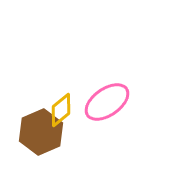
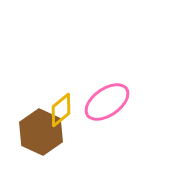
brown hexagon: rotated 12 degrees counterclockwise
